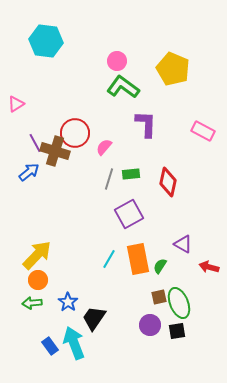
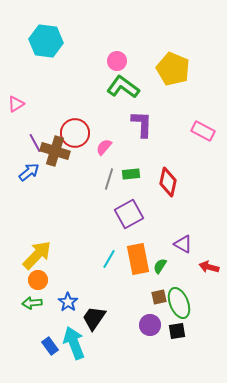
purple L-shape: moved 4 px left
